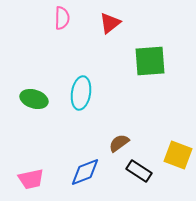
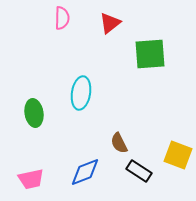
green square: moved 7 px up
green ellipse: moved 14 px down; rotated 64 degrees clockwise
brown semicircle: rotated 80 degrees counterclockwise
